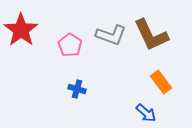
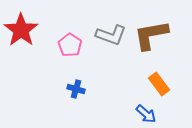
brown L-shape: rotated 105 degrees clockwise
orange rectangle: moved 2 px left, 2 px down
blue cross: moved 1 px left
blue arrow: moved 1 px down
